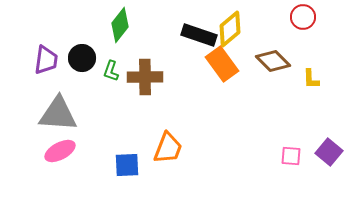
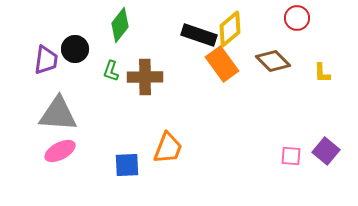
red circle: moved 6 px left, 1 px down
black circle: moved 7 px left, 9 px up
yellow L-shape: moved 11 px right, 6 px up
purple square: moved 3 px left, 1 px up
